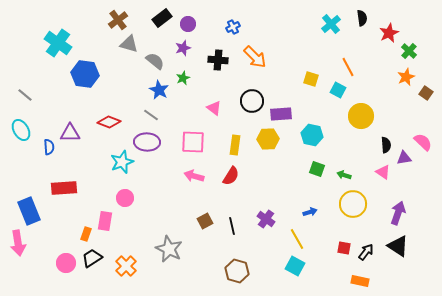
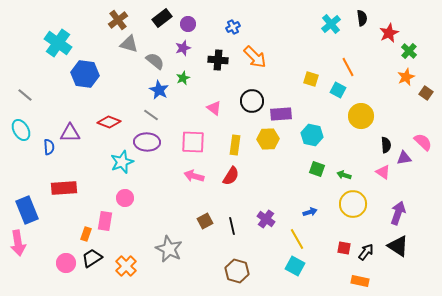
blue rectangle at (29, 211): moved 2 px left, 1 px up
